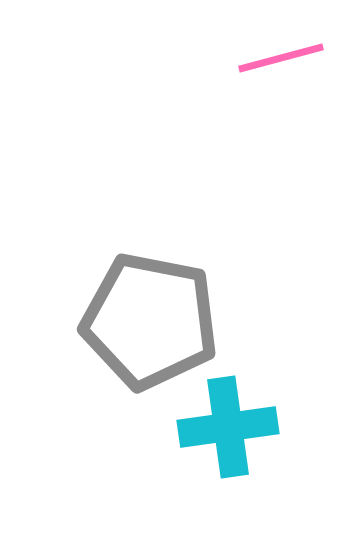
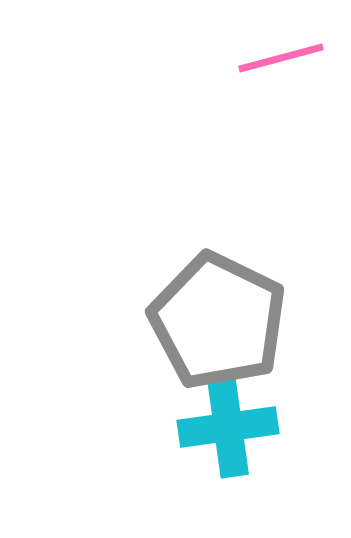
gray pentagon: moved 68 px right; rotated 15 degrees clockwise
